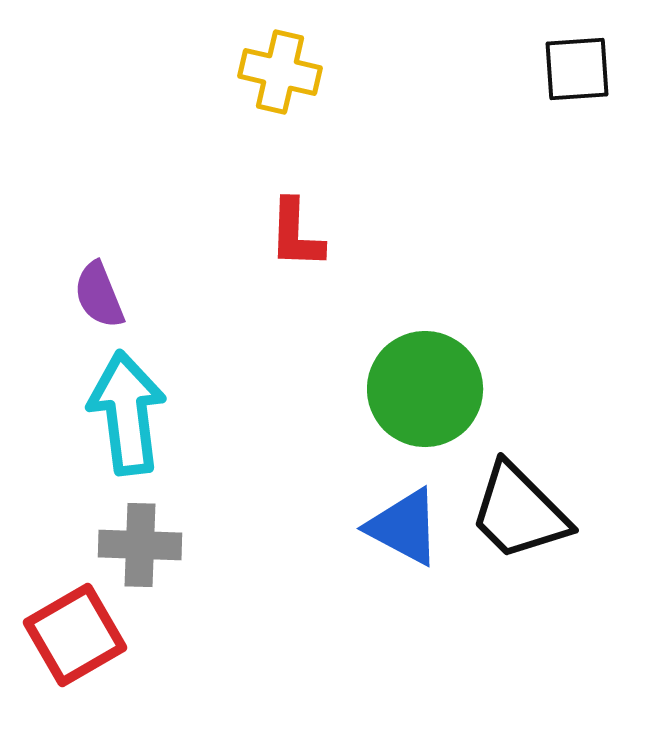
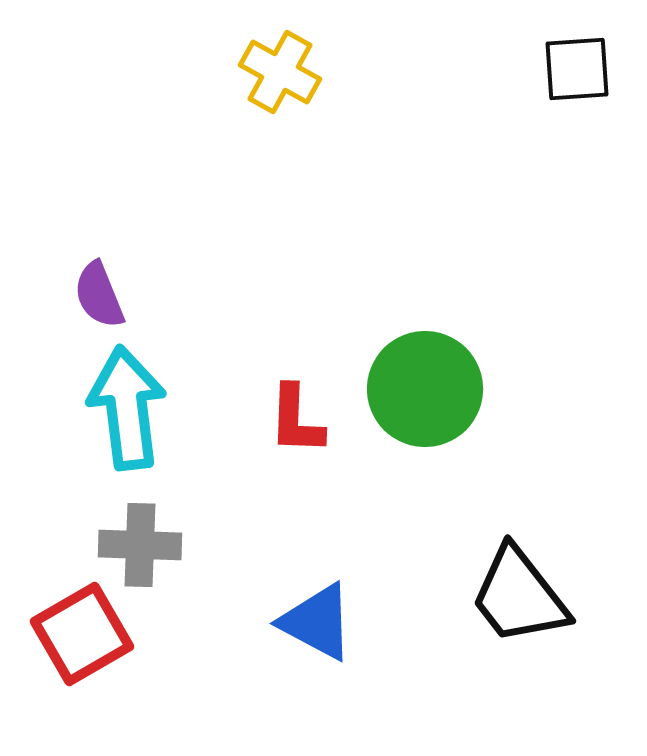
yellow cross: rotated 16 degrees clockwise
red L-shape: moved 186 px down
cyan arrow: moved 5 px up
black trapezoid: moved 84 px down; rotated 7 degrees clockwise
blue triangle: moved 87 px left, 95 px down
red square: moved 7 px right, 1 px up
